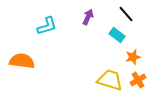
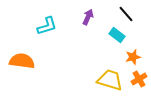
orange cross: moved 1 px right, 1 px up
